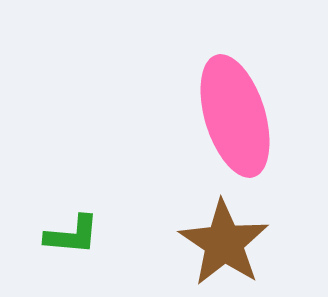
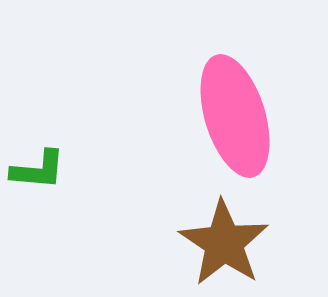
green L-shape: moved 34 px left, 65 px up
